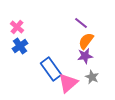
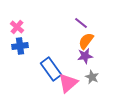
blue cross: rotated 28 degrees clockwise
